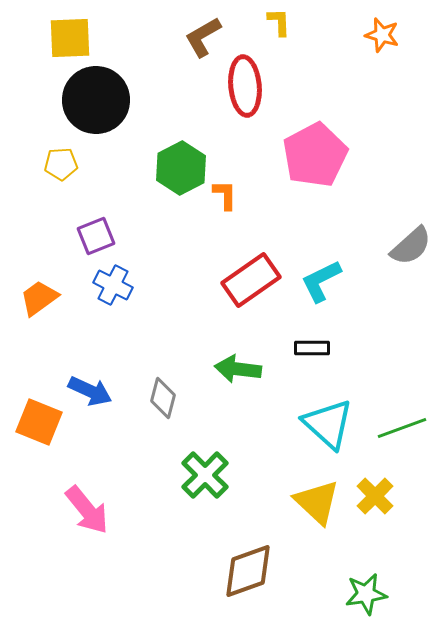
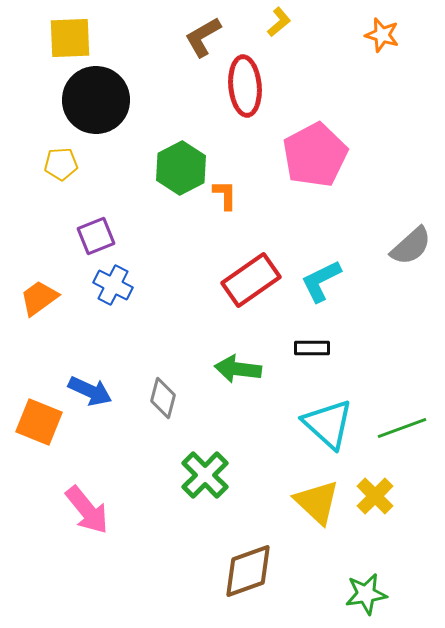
yellow L-shape: rotated 52 degrees clockwise
